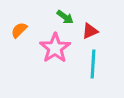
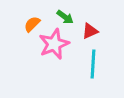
orange semicircle: moved 13 px right, 6 px up
pink star: moved 1 px left, 4 px up; rotated 12 degrees clockwise
